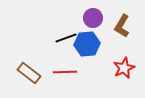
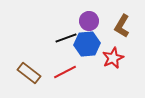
purple circle: moved 4 px left, 3 px down
red star: moved 11 px left, 10 px up
red line: rotated 25 degrees counterclockwise
